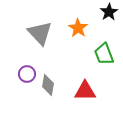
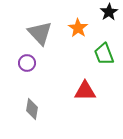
purple circle: moved 11 px up
gray diamond: moved 16 px left, 24 px down
